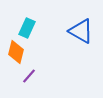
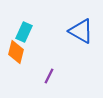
cyan rectangle: moved 3 px left, 4 px down
purple line: moved 20 px right; rotated 14 degrees counterclockwise
